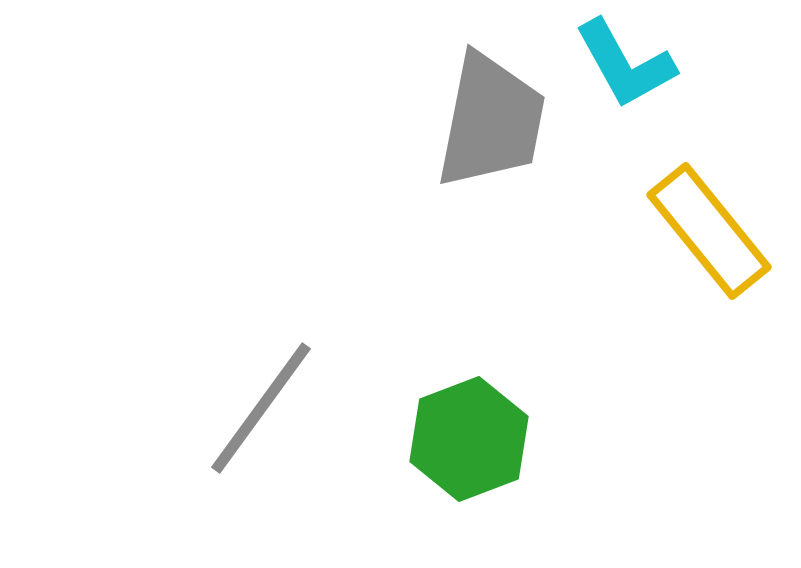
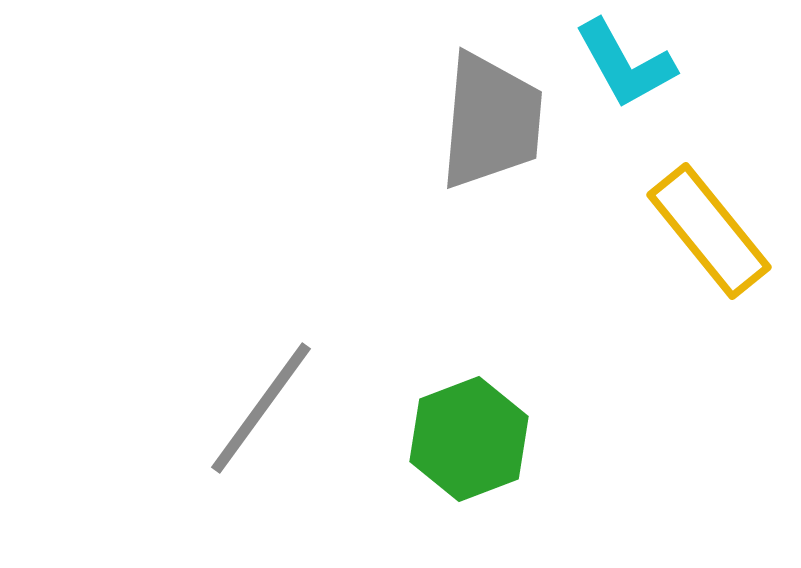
gray trapezoid: rotated 6 degrees counterclockwise
